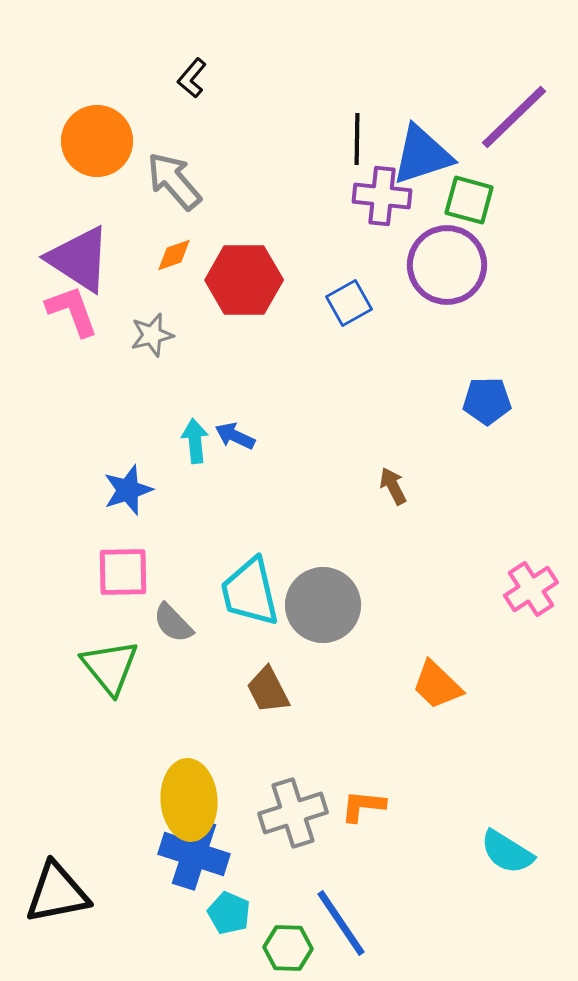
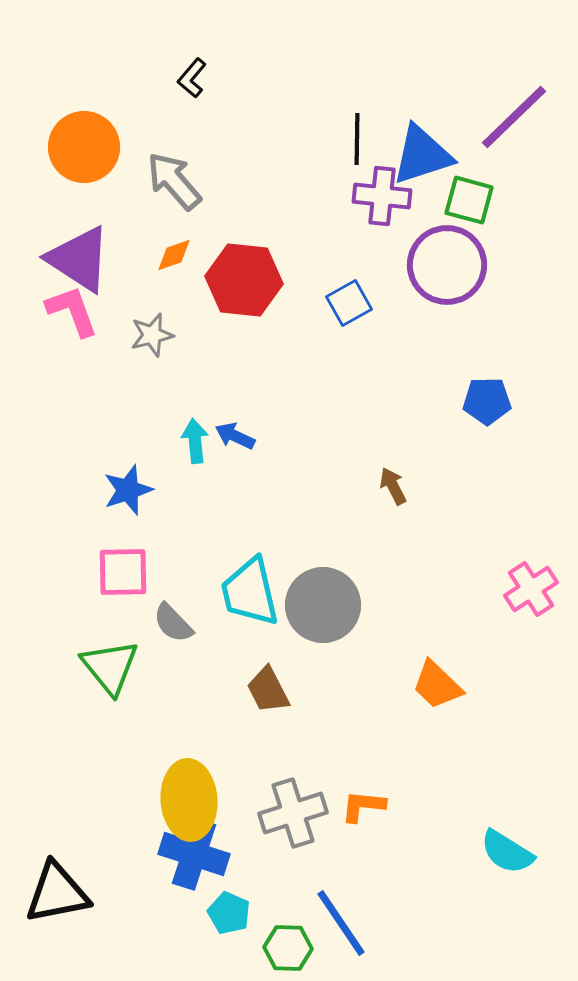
orange circle: moved 13 px left, 6 px down
red hexagon: rotated 6 degrees clockwise
